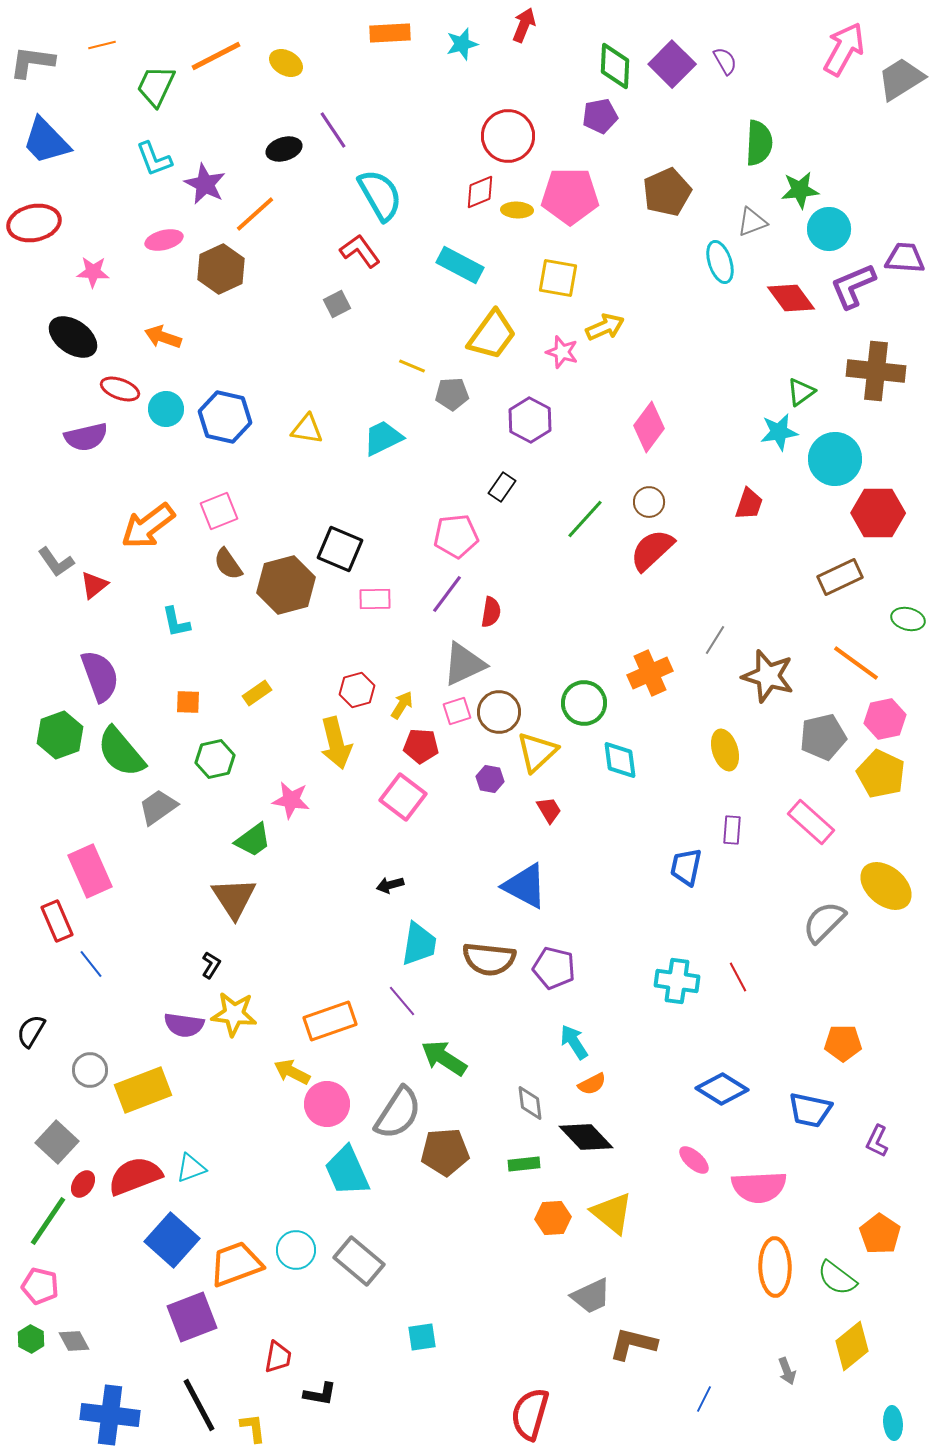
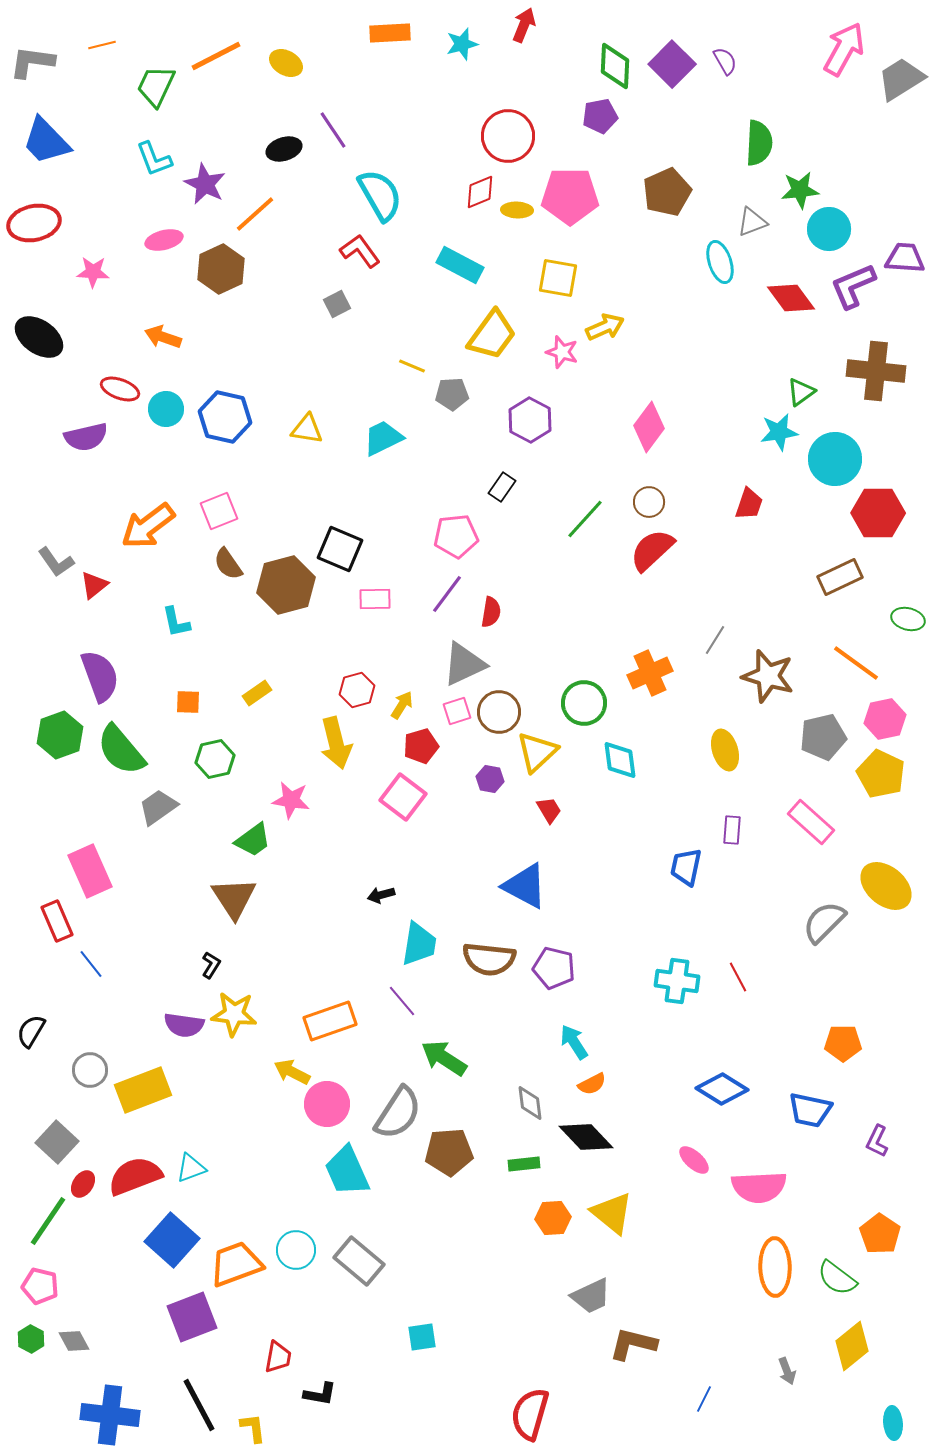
black ellipse at (73, 337): moved 34 px left
red pentagon at (421, 746): rotated 20 degrees counterclockwise
green semicircle at (121, 752): moved 2 px up
black arrow at (390, 885): moved 9 px left, 10 px down
brown pentagon at (445, 1152): moved 4 px right
